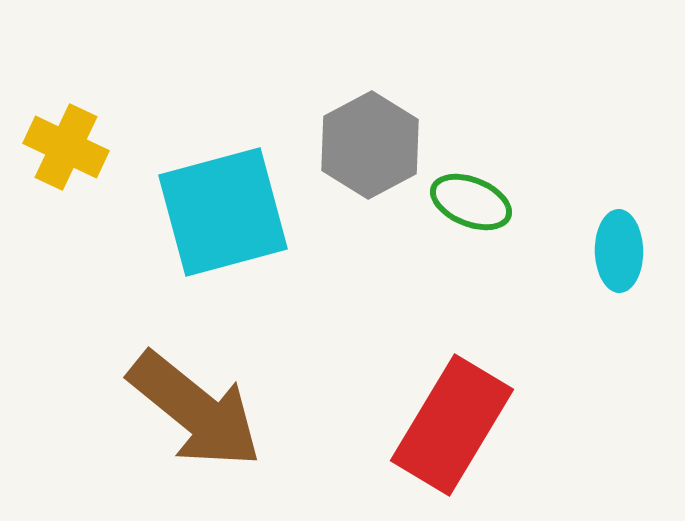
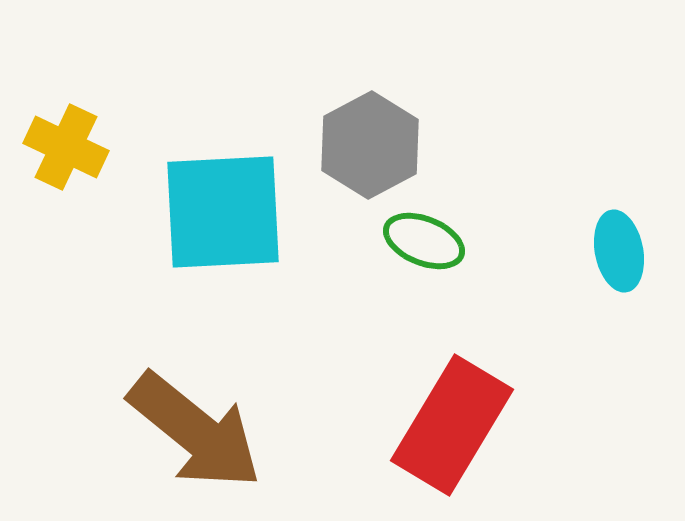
green ellipse: moved 47 px left, 39 px down
cyan square: rotated 12 degrees clockwise
cyan ellipse: rotated 10 degrees counterclockwise
brown arrow: moved 21 px down
